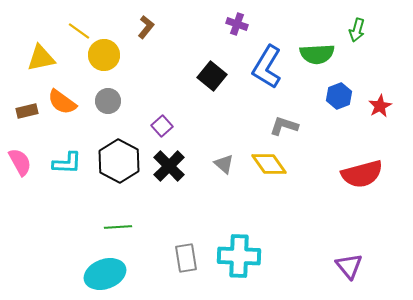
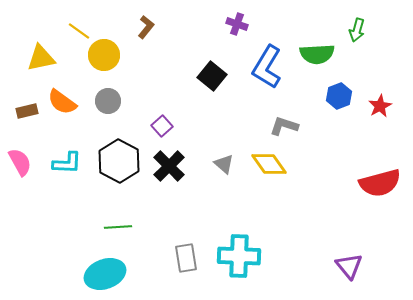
red semicircle: moved 18 px right, 9 px down
